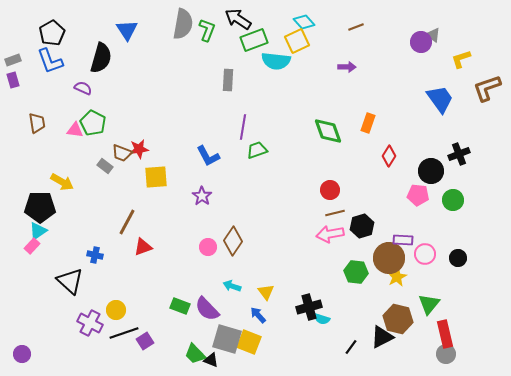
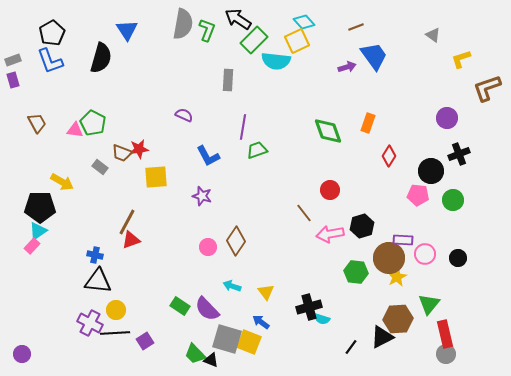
green rectangle at (254, 40): rotated 24 degrees counterclockwise
purple circle at (421, 42): moved 26 px right, 76 px down
purple arrow at (347, 67): rotated 18 degrees counterclockwise
purple semicircle at (83, 88): moved 101 px right, 27 px down
blue trapezoid at (440, 99): moved 66 px left, 43 px up
brown trapezoid at (37, 123): rotated 20 degrees counterclockwise
gray rectangle at (105, 166): moved 5 px left, 1 px down
purple star at (202, 196): rotated 18 degrees counterclockwise
brown line at (335, 213): moved 31 px left; rotated 66 degrees clockwise
brown diamond at (233, 241): moved 3 px right
red triangle at (143, 247): moved 12 px left, 7 px up
black triangle at (70, 281): moved 28 px right; rotated 36 degrees counterclockwise
green rectangle at (180, 306): rotated 12 degrees clockwise
blue arrow at (258, 315): moved 3 px right, 7 px down; rotated 12 degrees counterclockwise
brown hexagon at (398, 319): rotated 16 degrees counterclockwise
black line at (124, 333): moved 9 px left; rotated 16 degrees clockwise
